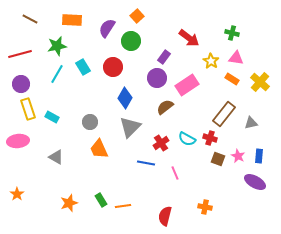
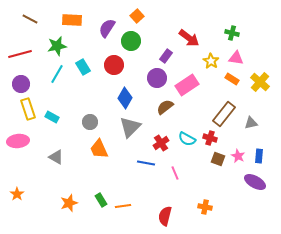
purple rectangle at (164, 57): moved 2 px right, 1 px up
red circle at (113, 67): moved 1 px right, 2 px up
